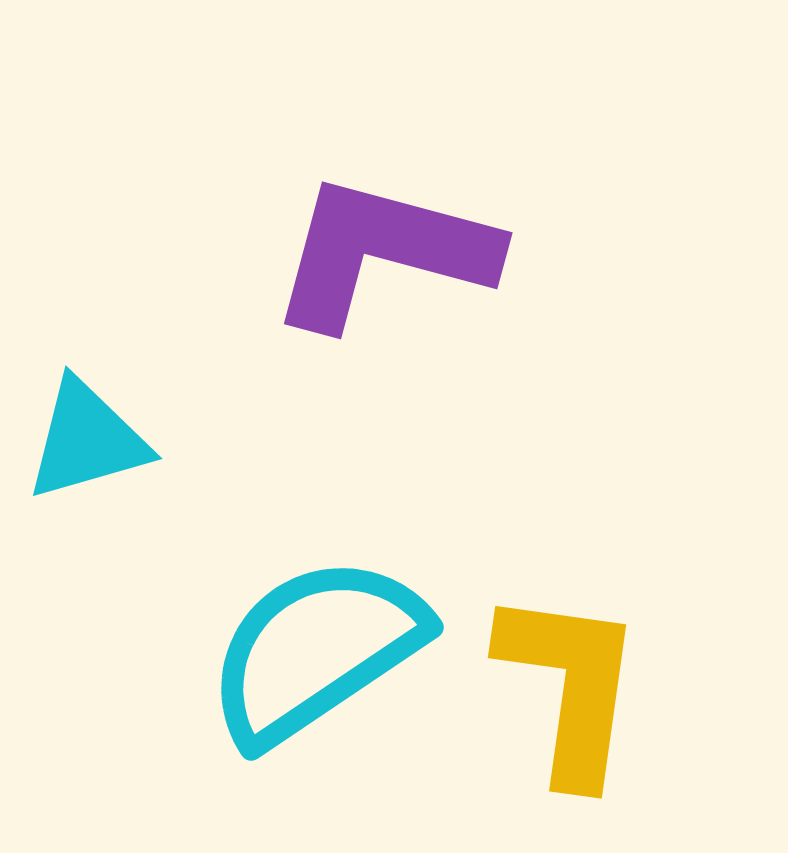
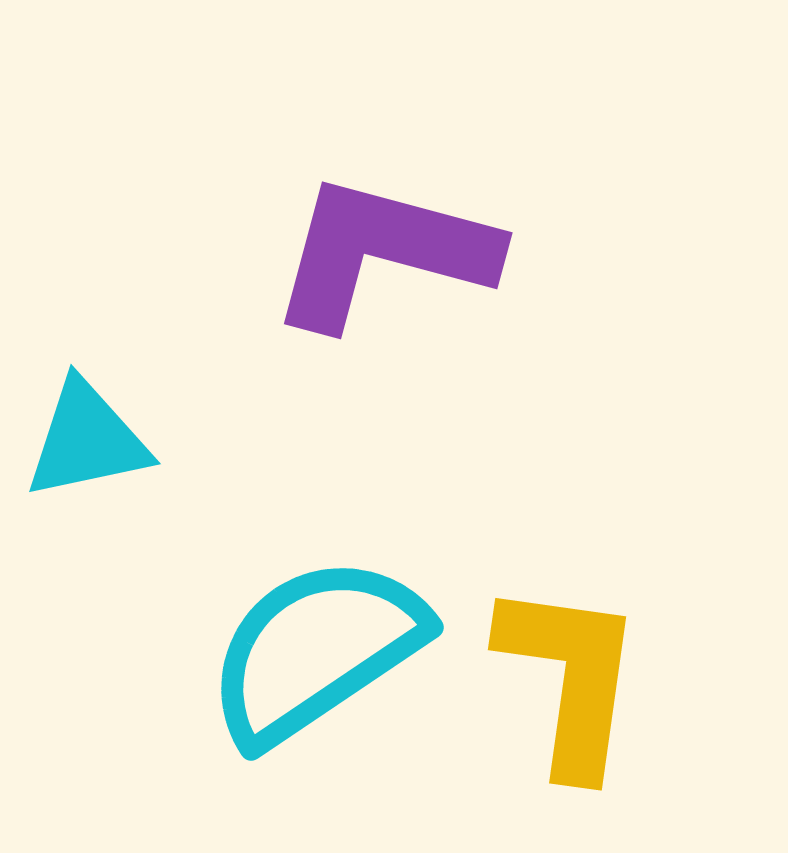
cyan triangle: rotated 4 degrees clockwise
yellow L-shape: moved 8 px up
